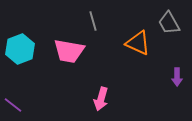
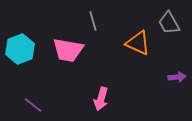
pink trapezoid: moved 1 px left, 1 px up
purple arrow: rotated 96 degrees counterclockwise
purple line: moved 20 px right
